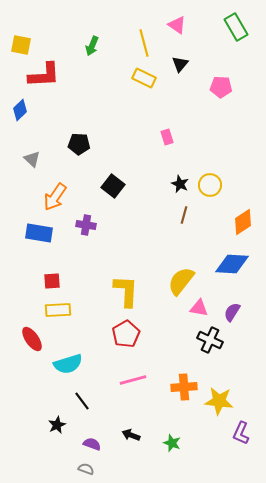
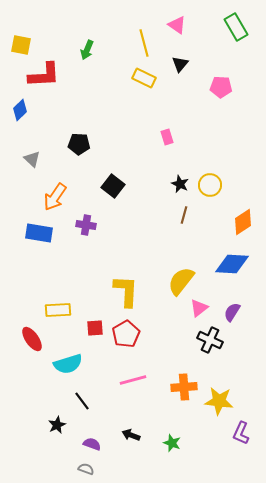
green arrow at (92, 46): moved 5 px left, 4 px down
red square at (52, 281): moved 43 px right, 47 px down
pink triangle at (199, 308): rotated 48 degrees counterclockwise
